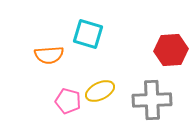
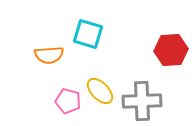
yellow ellipse: rotated 72 degrees clockwise
gray cross: moved 10 px left, 1 px down
